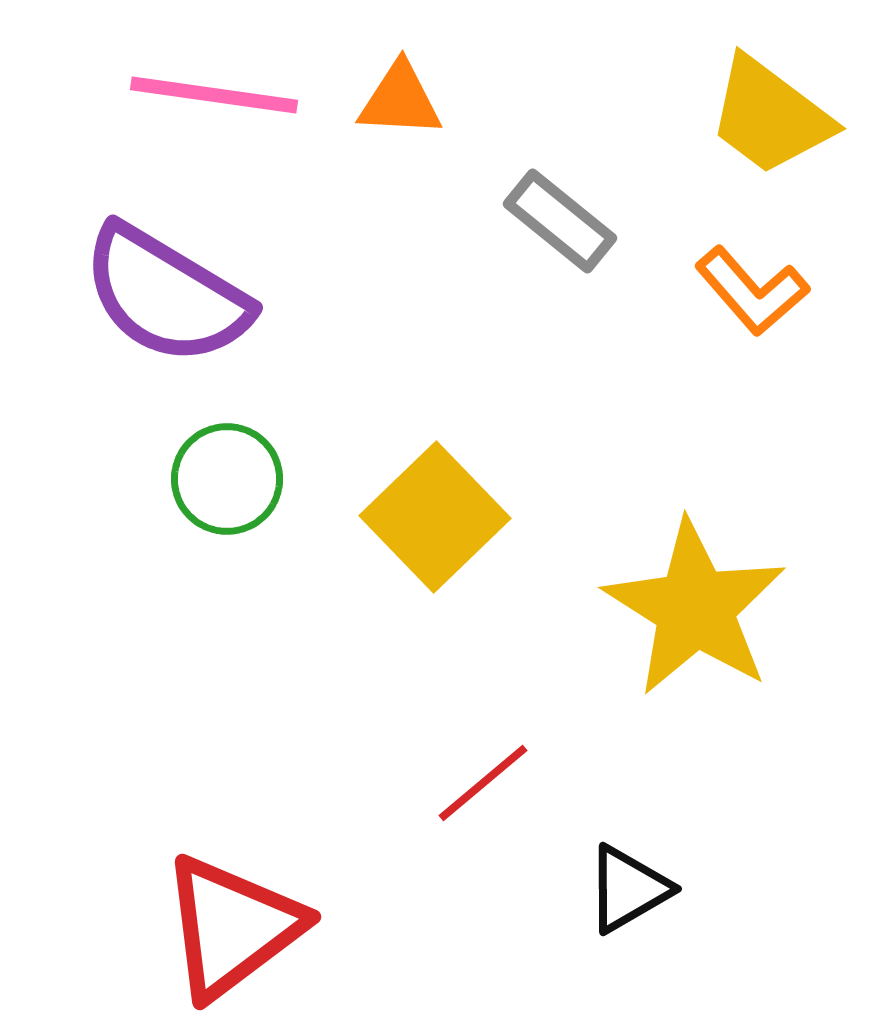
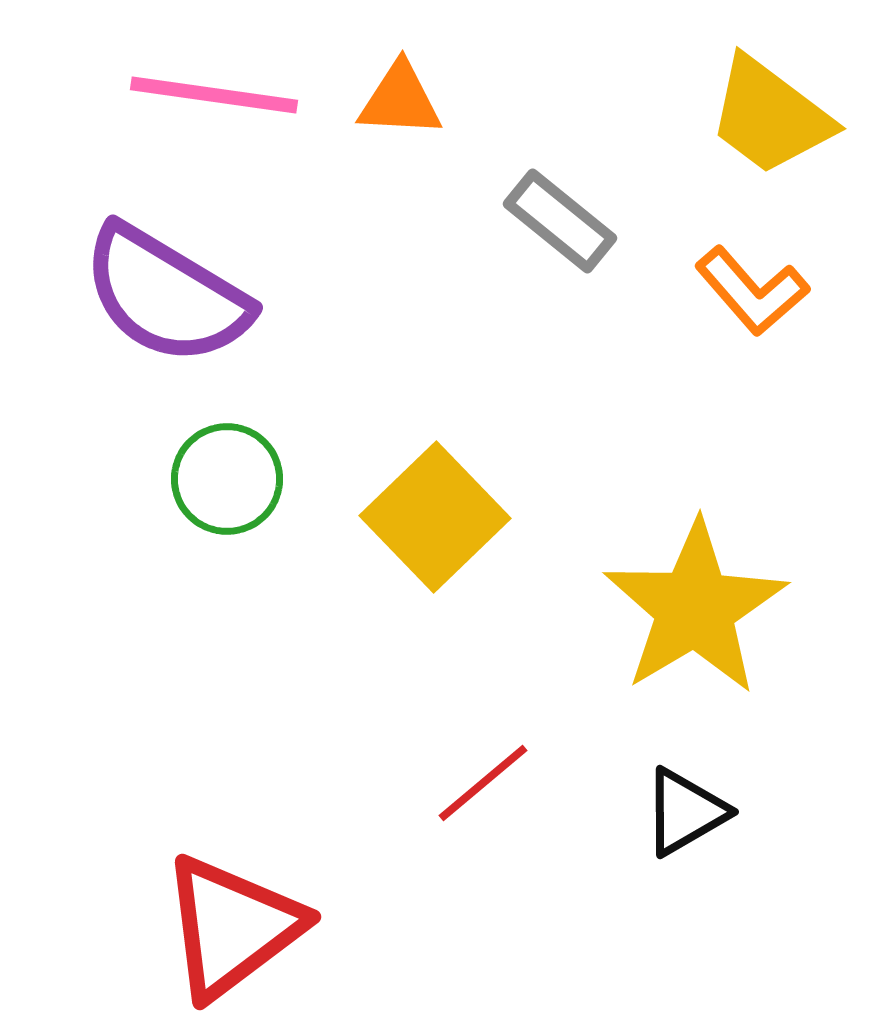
yellow star: rotated 9 degrees clockwise
black triangle: moved 57 px right, 77 px up
